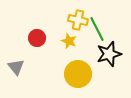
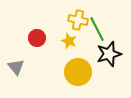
yellow circle: moved 2 px up
